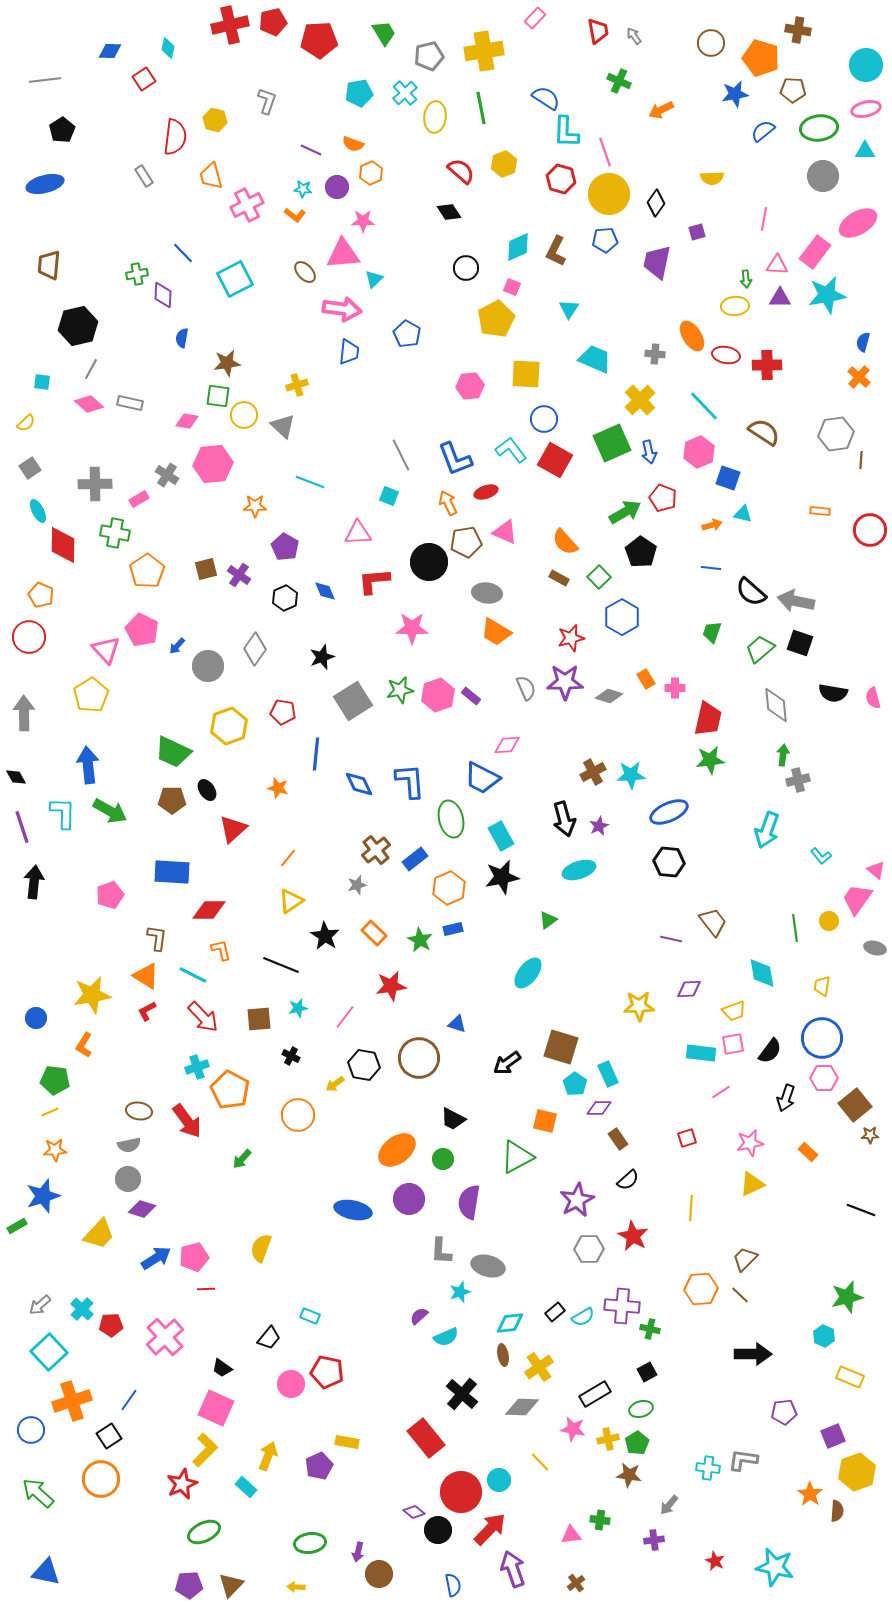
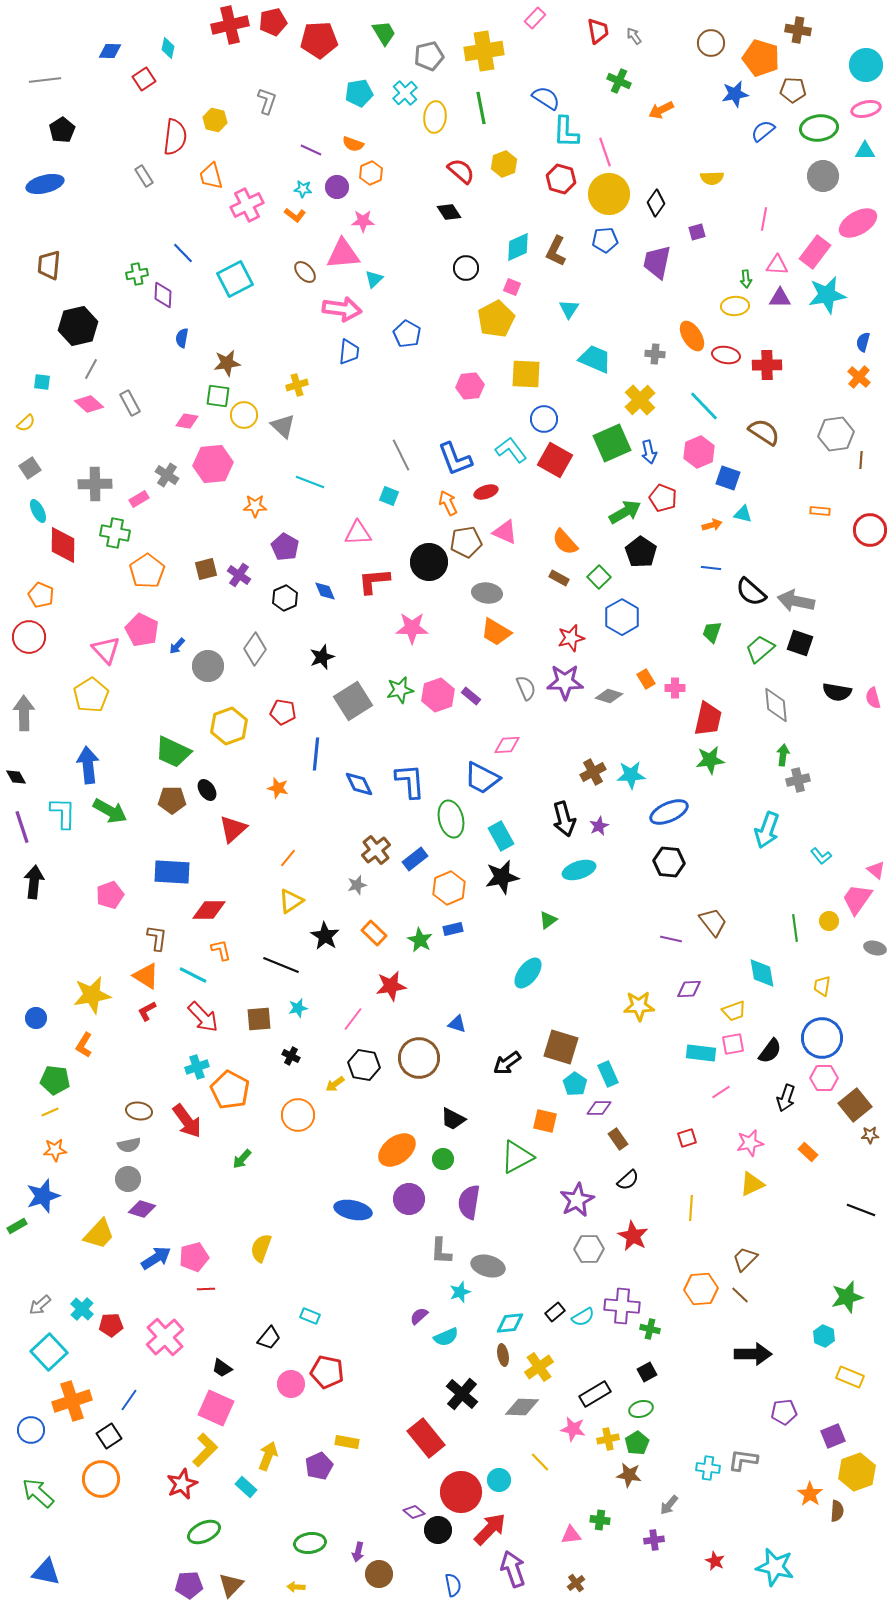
gray rectangle at (130, 403): rotated 50 degrees clockwise
black semicircle at (833, 693): moved 4 px right, 1 px up
pink line at (345, 1017): moved 8 px right, 2 px down
